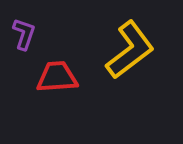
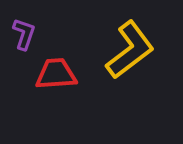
red trapezoid: moved 1 px left, 3 px up
